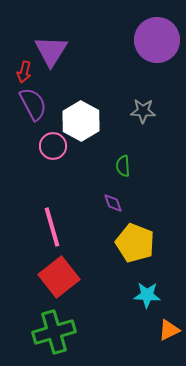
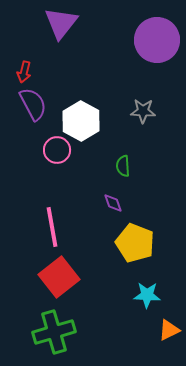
purple triangle: moved 10 px right, 28 px up; rotated 6 degrees clockwise
pink circle: moved 4 px right, 4 px down
pink line: rotated 6 degrees clockwise
